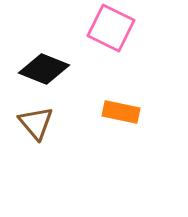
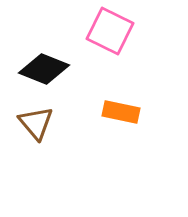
pink square: moved 1 px left, 3 px down
